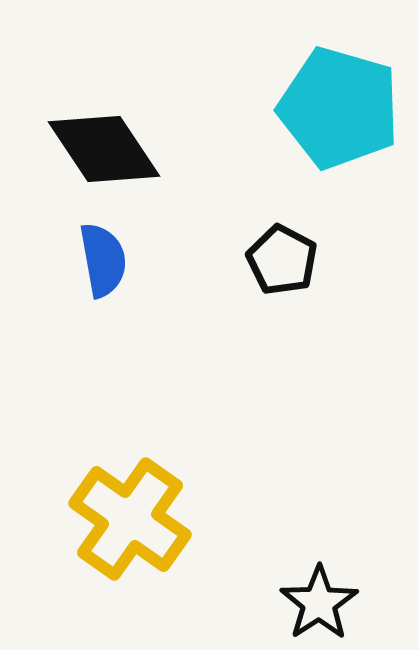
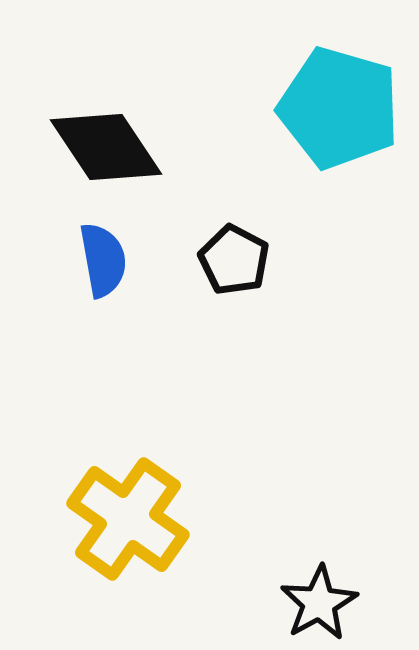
black diamond: moved 2 px right, 2 px up
black pentagon: moved 48 px left
yellow cross: moved 2 px left
black star: rotated 4 degrees clockwise
